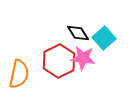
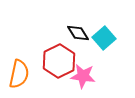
pink star: moved 18 px down
